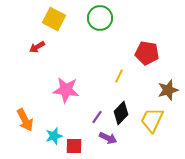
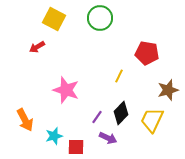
pink star: rotated 12 degrees clockwise
red square: moved 2 px right, 1 px down
